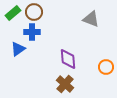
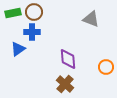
green rectangle: rotated 28 degrees clockwise
